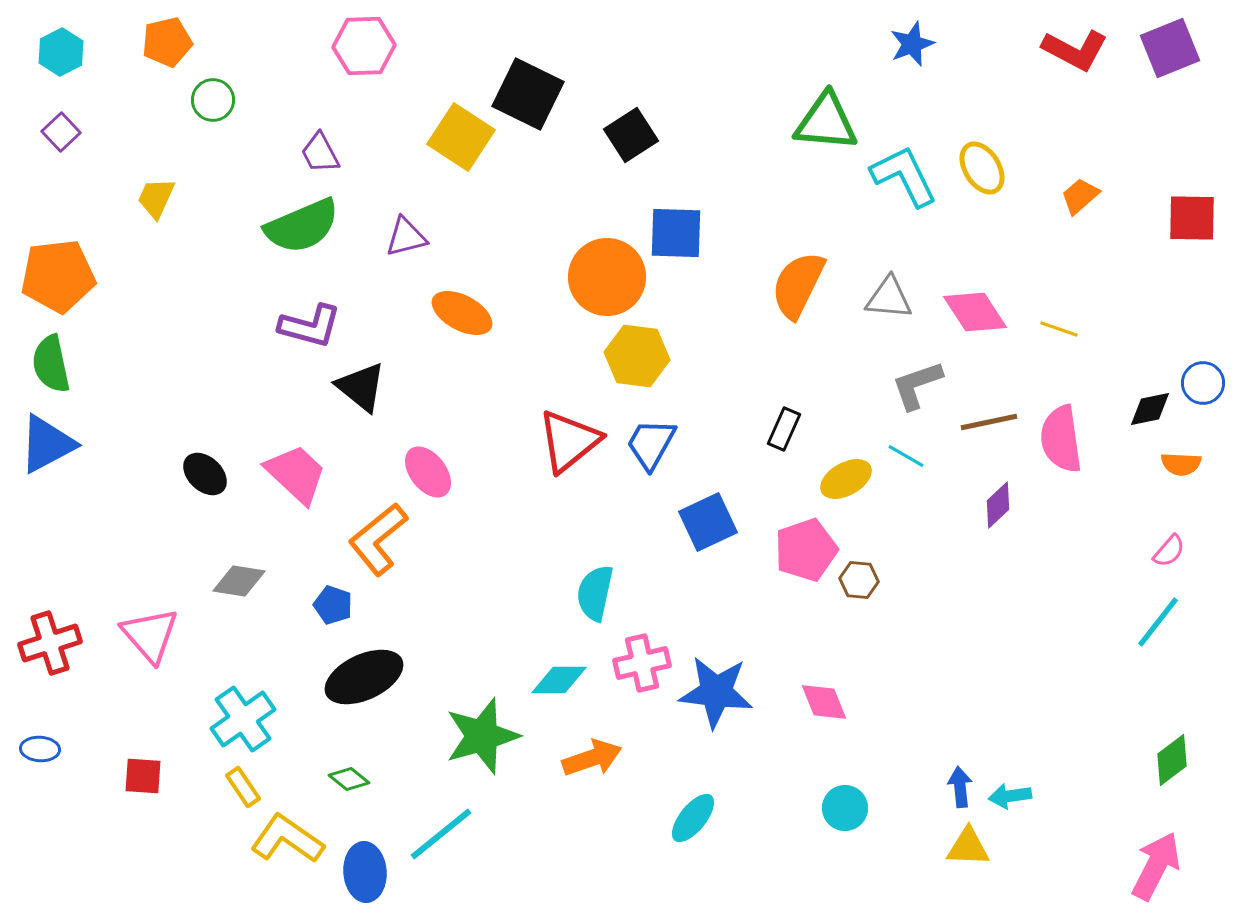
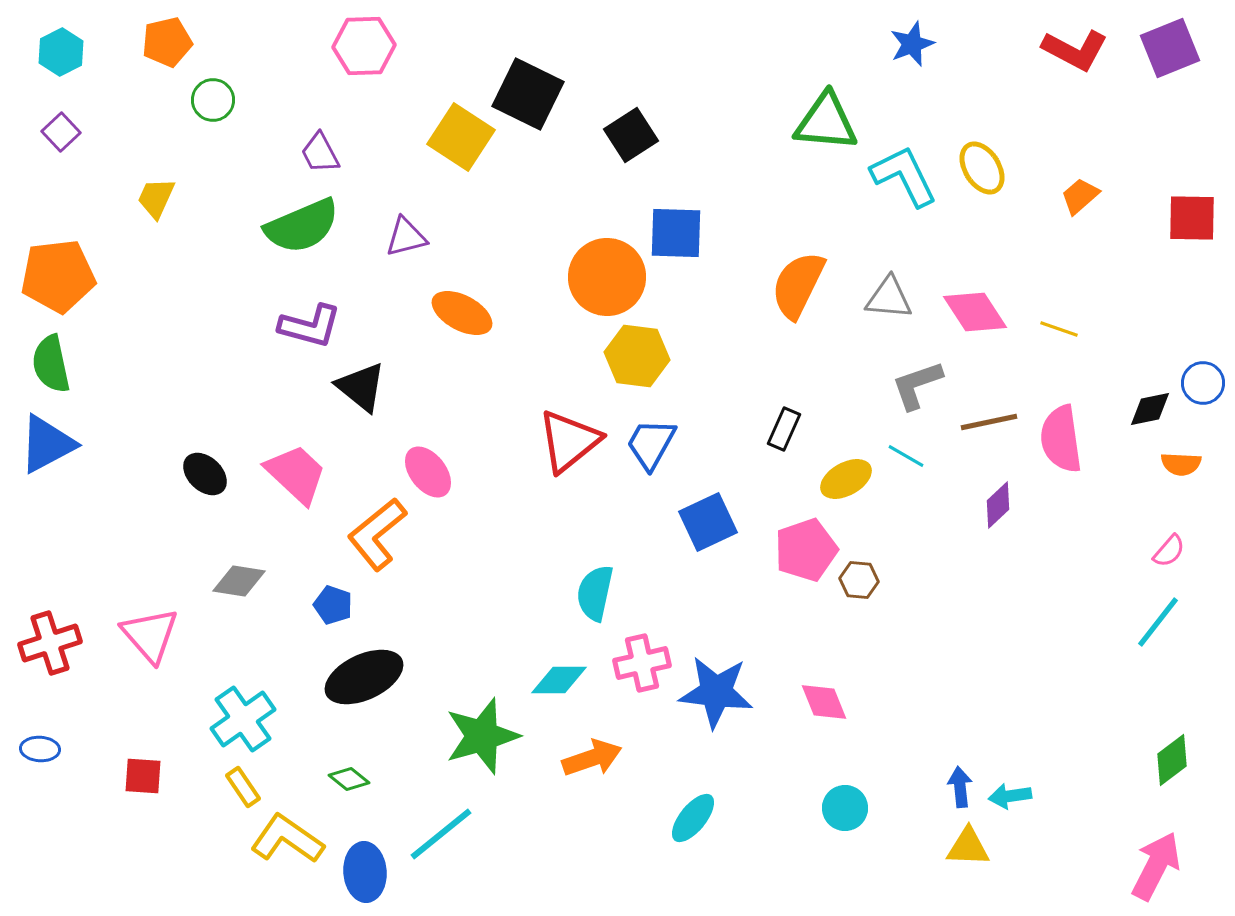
orange L-shape at (378, 539): moved 1 px left, 5 px up
